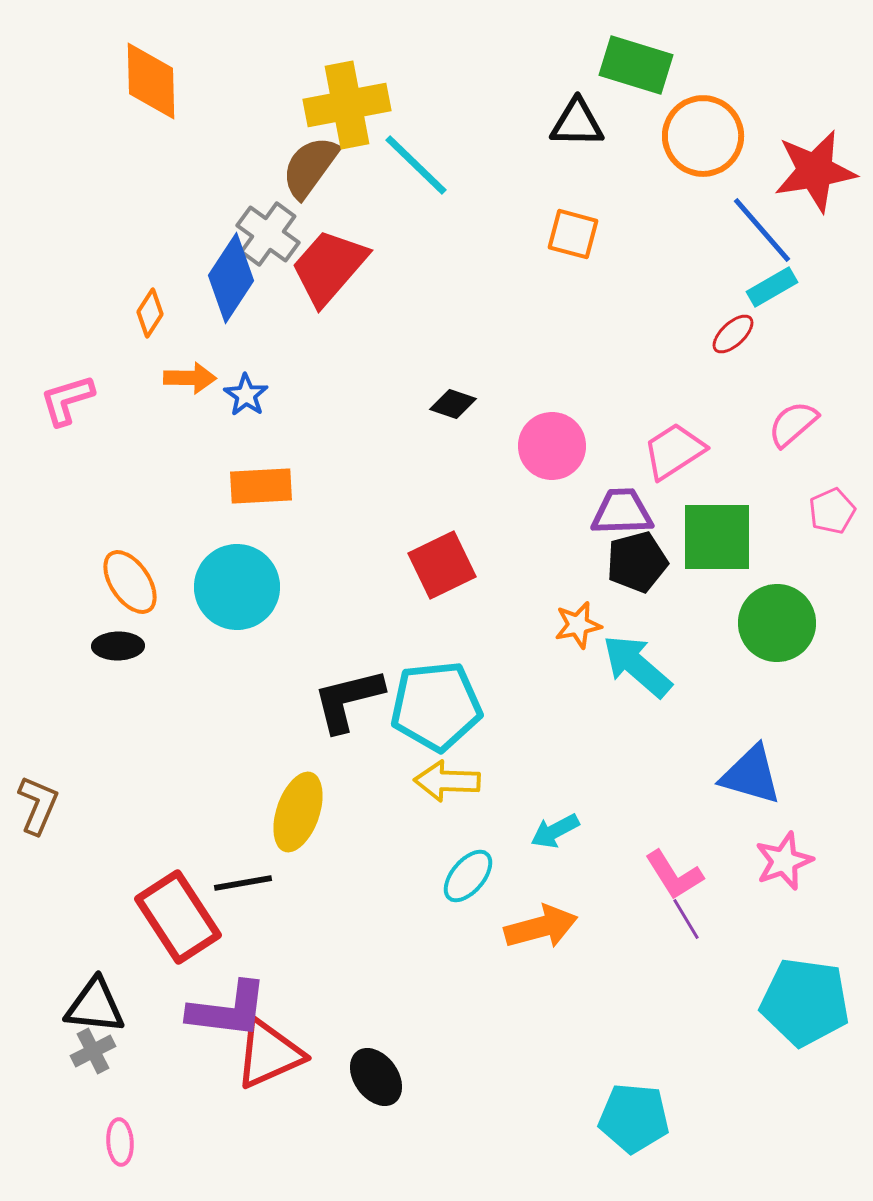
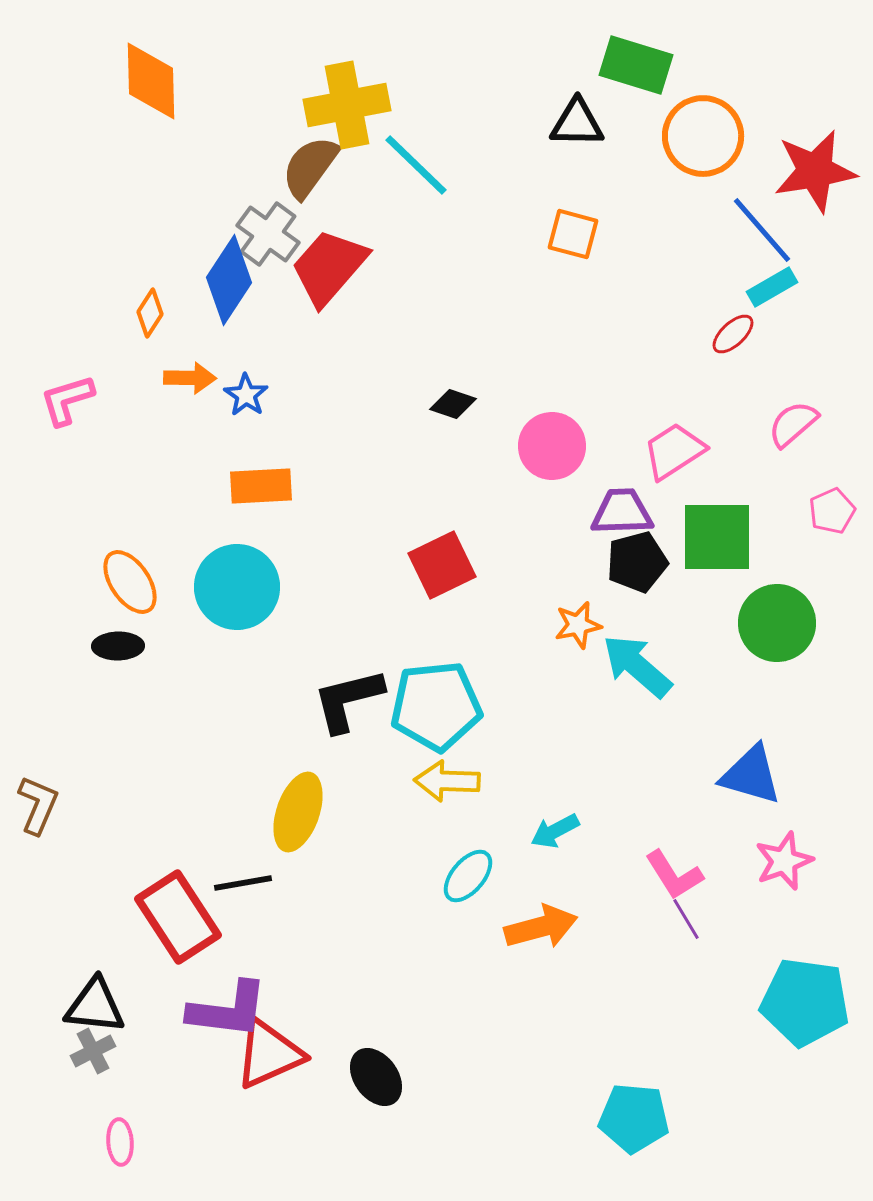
blue diamond at (231, 278): moved 2 px left, 2 px down
